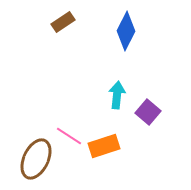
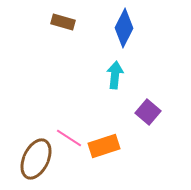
brown rectangle: rotated 50 degrees clockwise
blue diamond: moved 2 px left, 3 px up
cyan arrow: moved 2 px left, 20 px up
pink line: moved 2 px down
